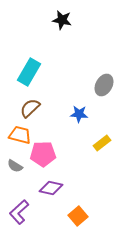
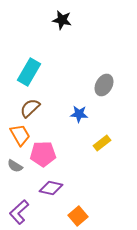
orange trapezoid: rotated 45 degrees clockwise
